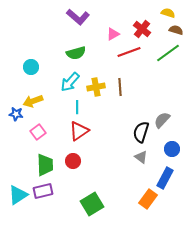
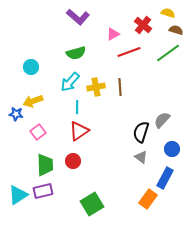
red cross: moved 1 px right, 4 px up
